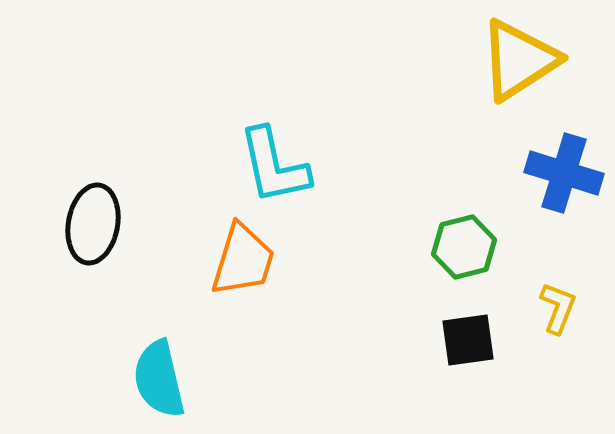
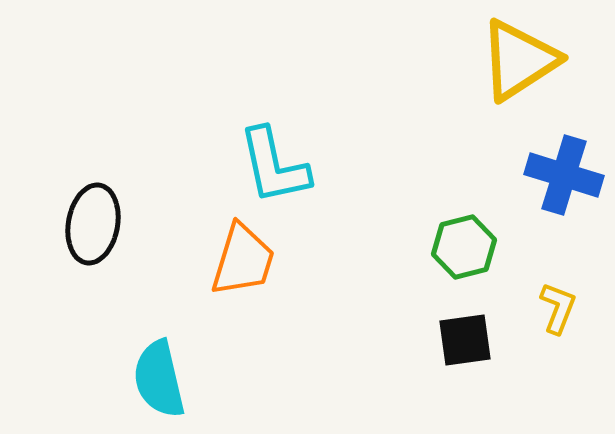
blue cross: moved 2 px down
black square: moved 3 px left
